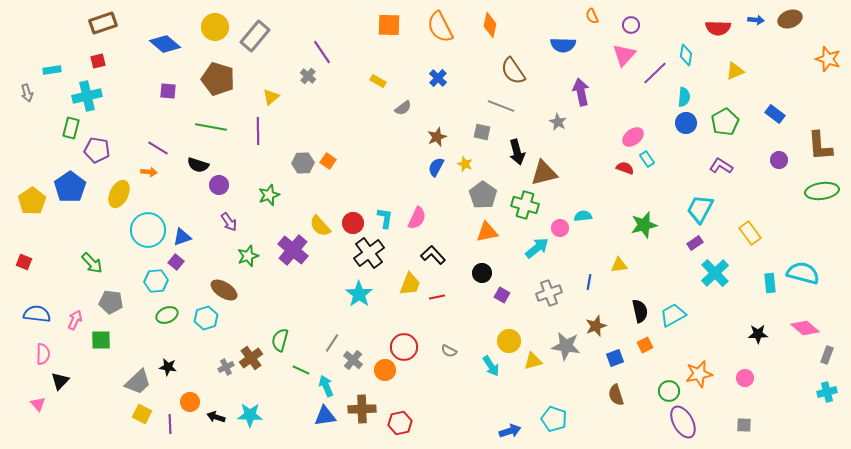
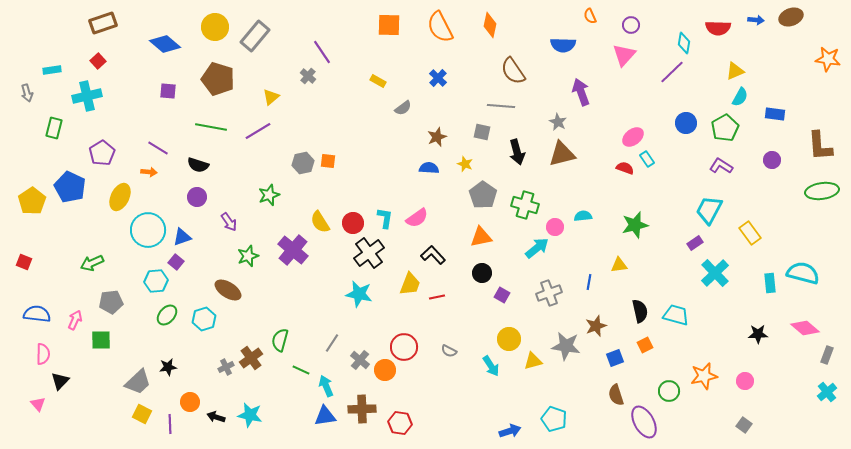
orange semicircle at (592, 16): moved 2 px left
brown ellipse at (790, 19): moved 1 px right, 2 px up
cyan diamond at (686, 55): moved 2 px left, 12 px up
orange star at (828, 59): rotated 10 degrees counterclockwise
red square at (98, 61): rotated 28 degrees counterclockwise
purple line at (655, 73): moved 17 px right, 1 px up
purple arrow at (581, 92): rotated 8 degrees counterclockwise
cyan semicircle at (684, 97): moved 56 px right; rotated 24 degrees clockwise
gray line at (501, 106): rotated 16 degrees counterclockwise
blue rectangle at (775, 114): rotated 30 degrees counterclockwise
green pentagon at (725, 122): moved 6 px down
green rectangle at (71, 128): moved 17 px left
purple line at (258, 131): rotated 60 degrees clockwise
purple pentagon at (97, 150): moved 5 px right, 3 px down; rotated 30 degrees clockwise
purple circle at (779, 160): moved 7 px left
orange square at (328, 161): rotated 28 degrees counterclockwise
gray hexagon at (303, 163): rotated 10 degrees counterclockwise
blue semicircle at (436, 167): moved 7 px left, 1 px down; rotated 66 degrees clockwise
brown triangle at (544, 173): moved 18 px right, 19 px up
purple circle at (219, 185): moved 22 px left, 12 px down
blue pentagon at (70, 187): rotated 12 degrees counterclockwise
yellow ellipse at (119, 194): moved 1 px right, 3 px down
cyan trapezoid at (700, 209): moved 9 px right, 1 px down
pink semicircle at (417, 218): rotated 30 degrees clockwise
green star at (644, 225): moved 9 px left
yellow semicircle at (320, 226): moved 4 px up; rotated 10 degrees clockwise
pink circle at (560, 228): moved 5 px left, 1 px up
orange triangle at (487, 232): moved 6 px left, 5 px down
green arrow at (92, 263): rotated 110 degrees clockwise
brown ellipse at (224, 290): moved 4 px right
cyan star at (359, 294): rotated 24 degrees counterclockwise
gray pentagon at (111, 302): rotated 15 degrees counterclockwise
green ellipse at (167, 315): rotated 25 degrees counterclockwise
cyan trapezoid at (673, 315): moved 3 px right; rotated 44 degrees clockwise
cyan hexagon at (206, 318): moved 2 px left, 1 px down
yellow circle at (509, 341): moved 2 px up
gray cross at (353, 360): moved 7 px right
black star at (168, 367): rotated 18 degrees counterclockwise
orange star at (699, 374): moved 5 px right, 2 px down
pink circle at (745, 378): moved 3 px down
cyan cross at (827, 392): rotated 24 degrees counterclockwise
cyan star at (250, 415): rotated 10 degrees clockwise
purple ellipse at (683, 422): moved 39 px left
red hexagon at (400, 423): rotated 20 degrees clockwise
gray square at (744, 425): rotated 35 degrees clockwise
